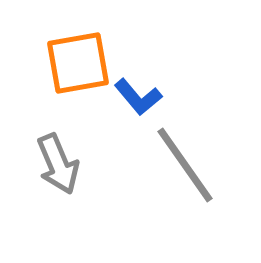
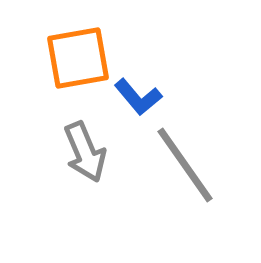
orange square: moved 5 px up
gray arrow: moved 27 px right, 12 px up
